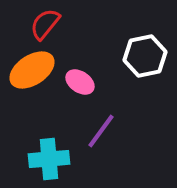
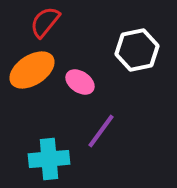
red semicircle: moved 2 px up
white hexagon: moved 8 px left, 6 px up
